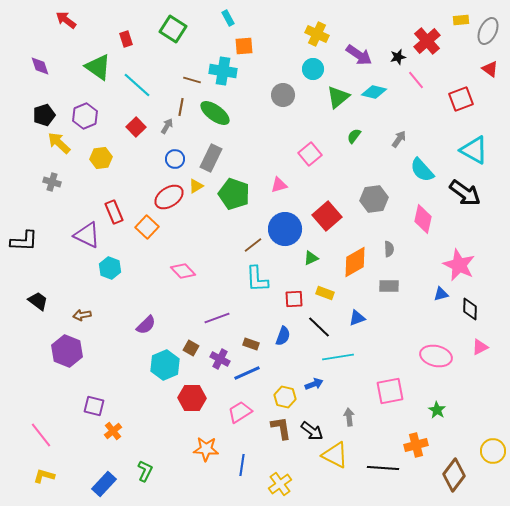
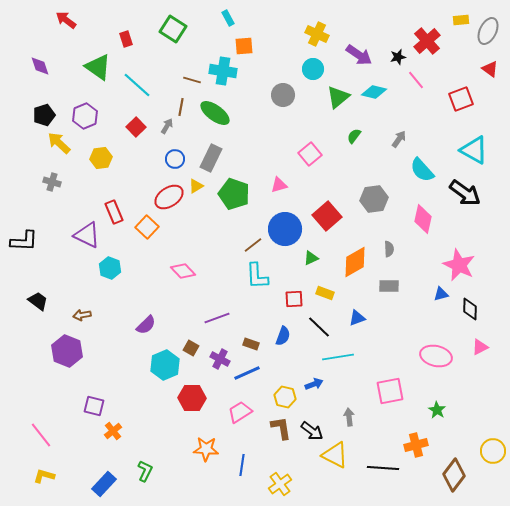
cyan L-shape at (257, 279): moved 3 px up
